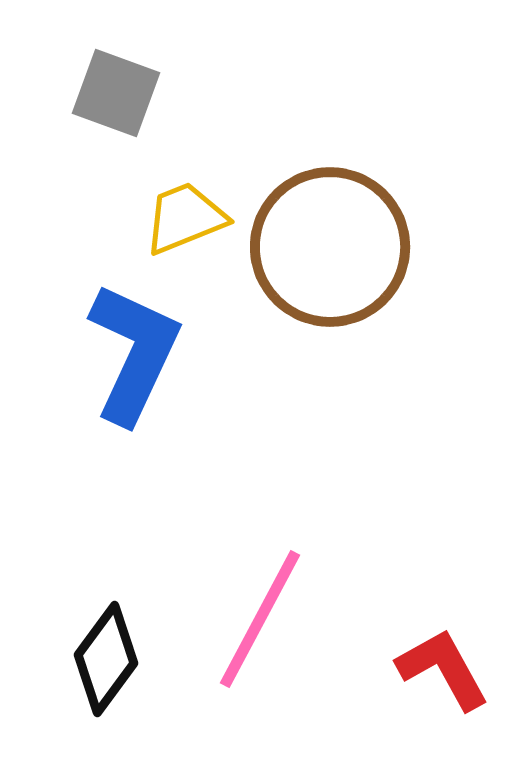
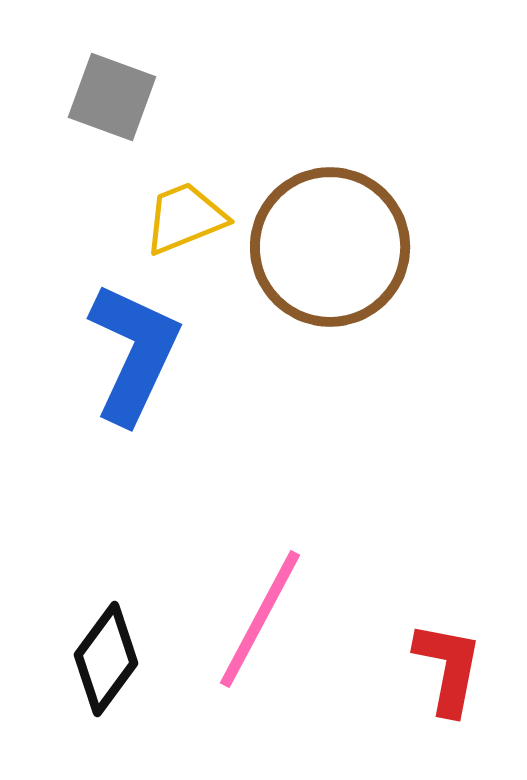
gray square: moved 4 px left, 4 px down
red L-shape: moved 5 px right, 1 px up; rotated 40 degrees clockwise
